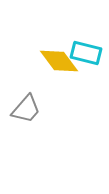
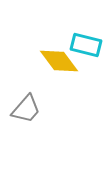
cyan rectangle: moved 8 px up
